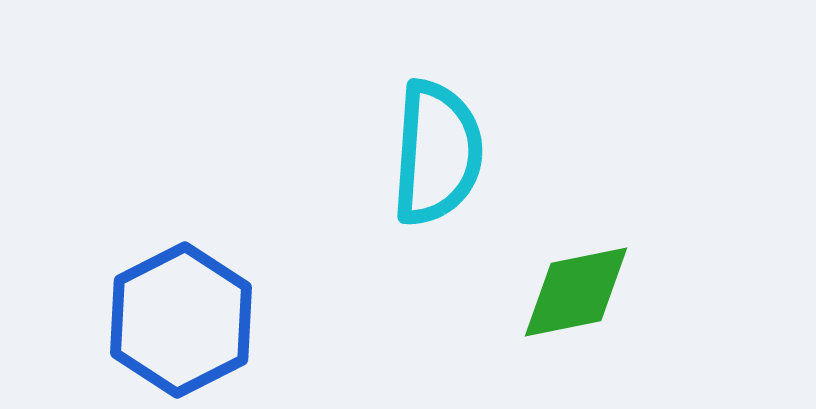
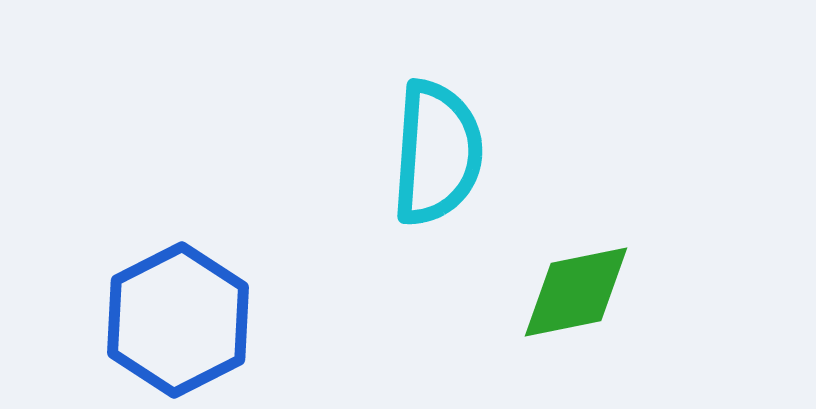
blue hexagon: moved 3 px left
